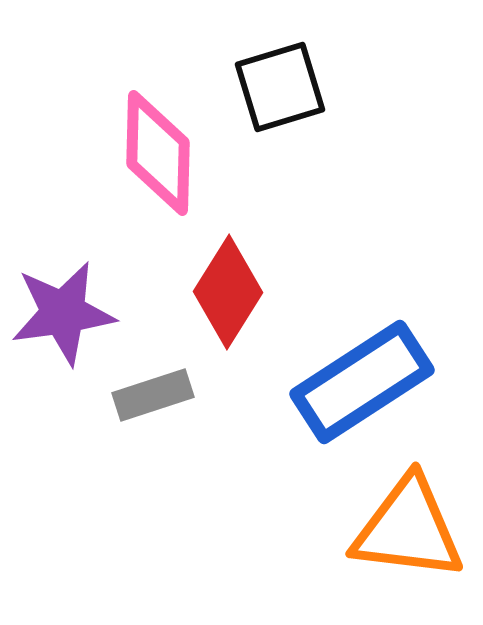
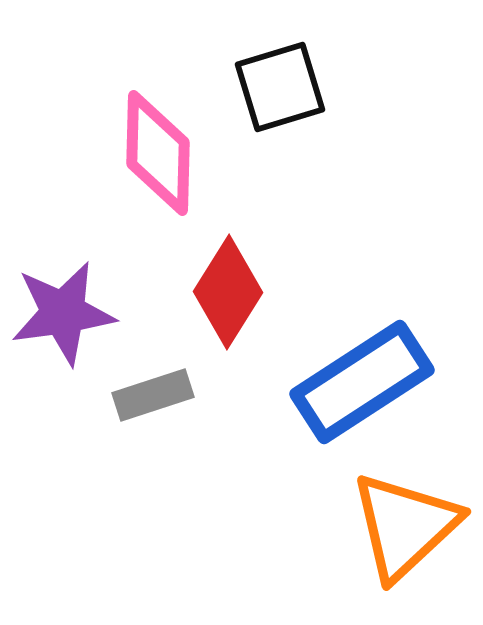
orange triangle: moved 3 px left, 3 px up; rotated 50 degrees counterclockwise
